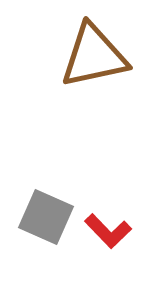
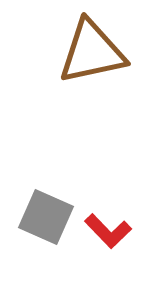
brown triangle: moved 2 px left, 4 px up
